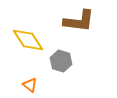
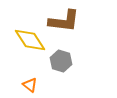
brown L-shape: moved 15 px left
yellow diamond: moved 2 px right
